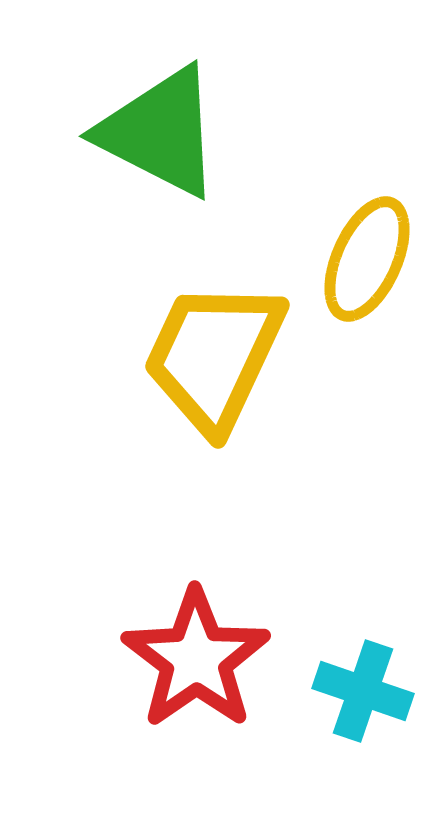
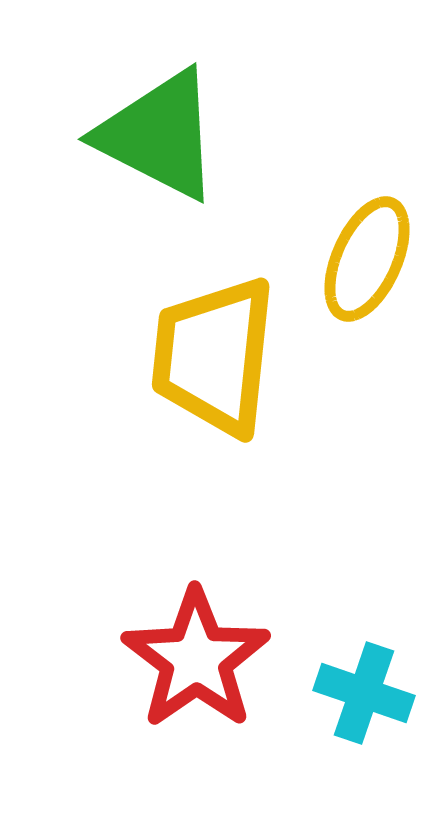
green triangle: moved 1 px left, 3 px down
yellow trapezoid: rotated 19 degrees counterclockwise
cyan cross: moved 1 px right, 2 px down
